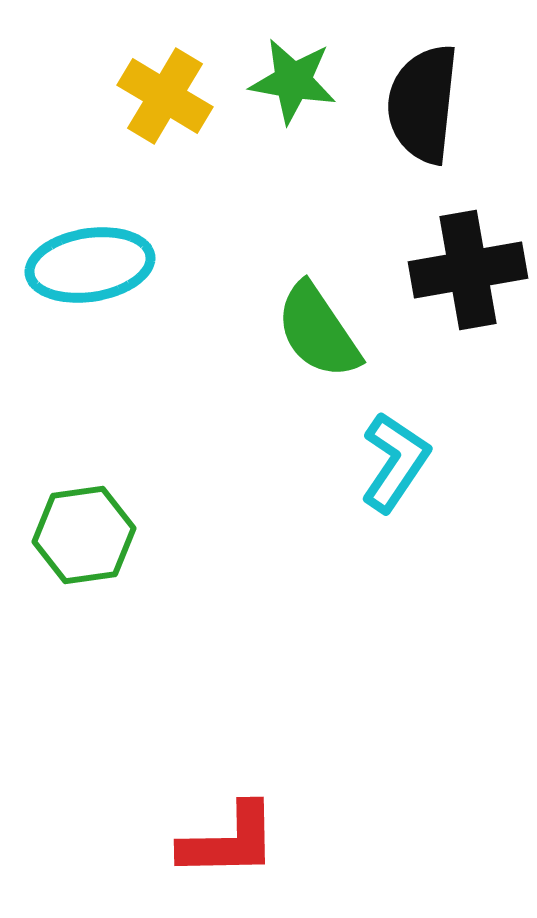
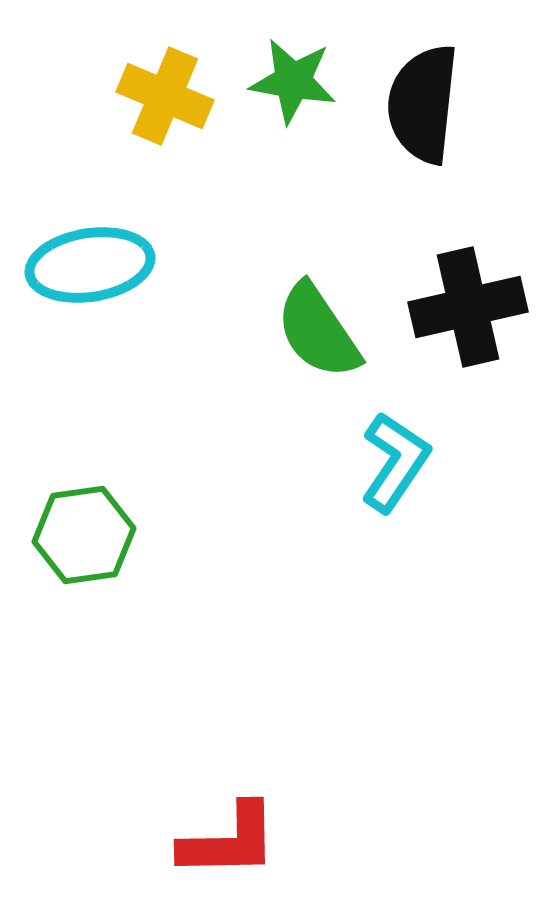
yellow cross: rotated 8 degrees counterclockwise
black cross: moved 37 px down; rotated 3 degrees counterclockwise
